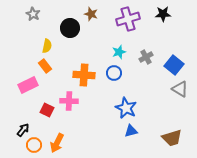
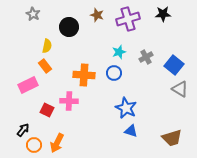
brown star: moved 6 px right, 1 px down
black circle: moved 1 px left, 1 px up
blue triangle: rotated 32 degrees clockwise
